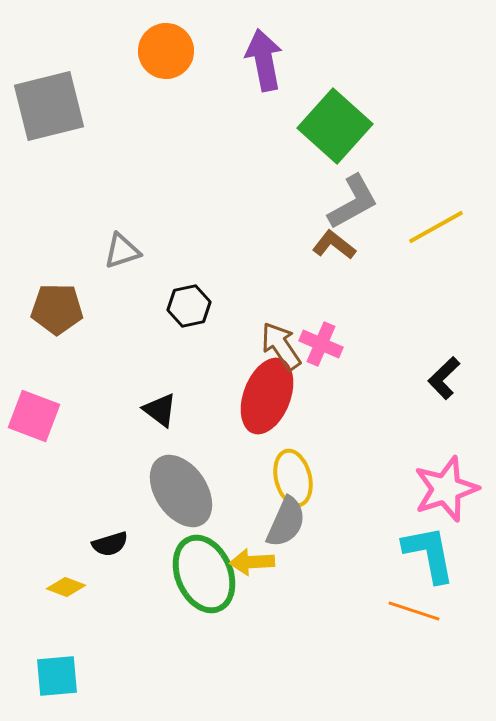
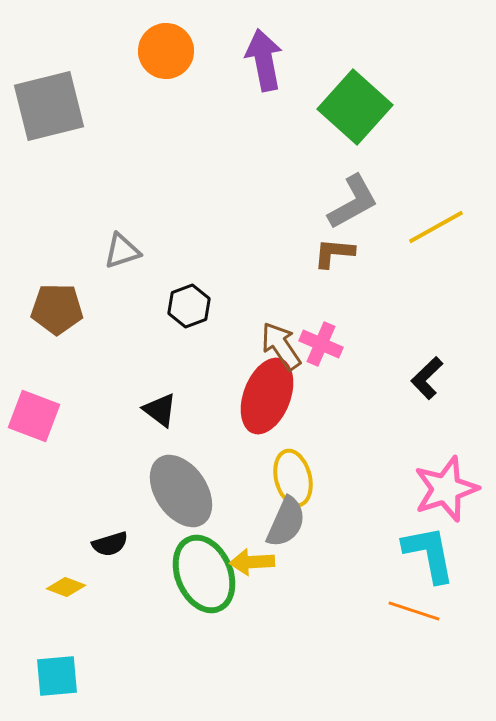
green square: moved 20 px right, 19 px up
brown L-shape: moved 8 px down; rotated 33 degrees counterclockwise
black hexagon: rotated 9 degrees counterclockwise
black L-shape: moved 17 px left
